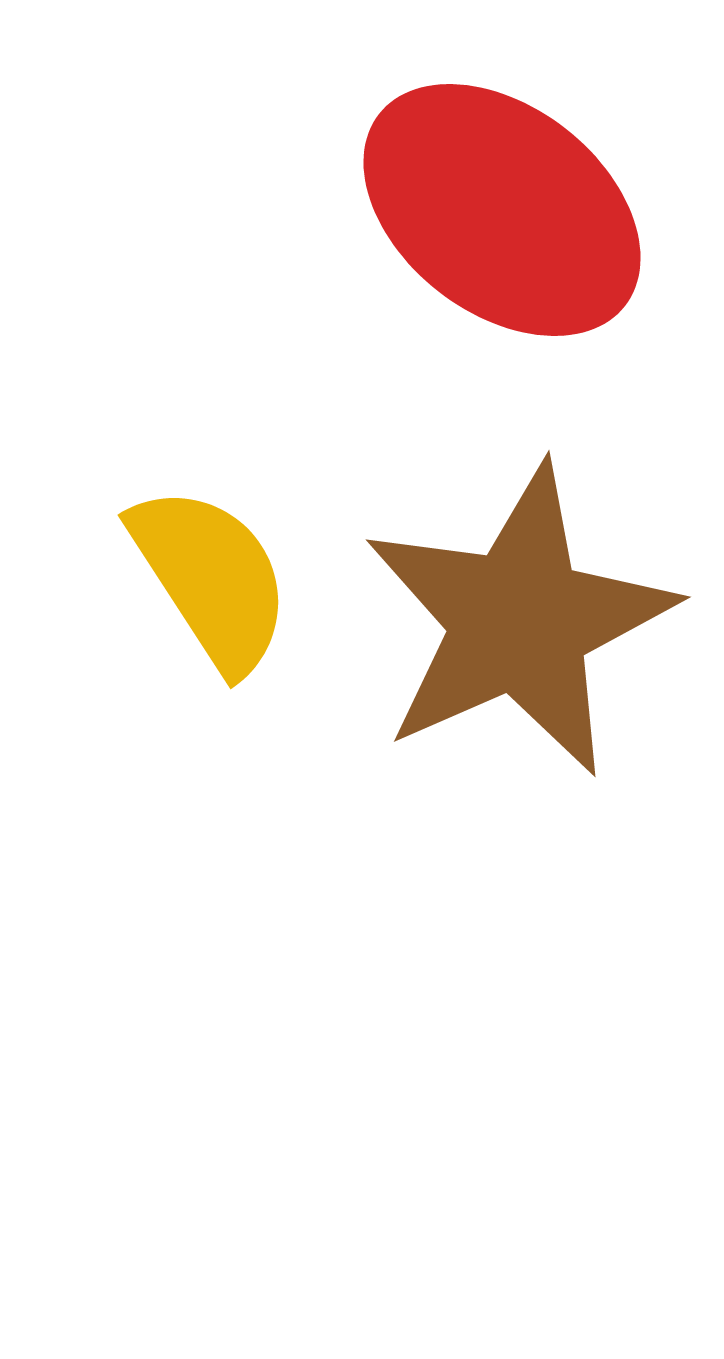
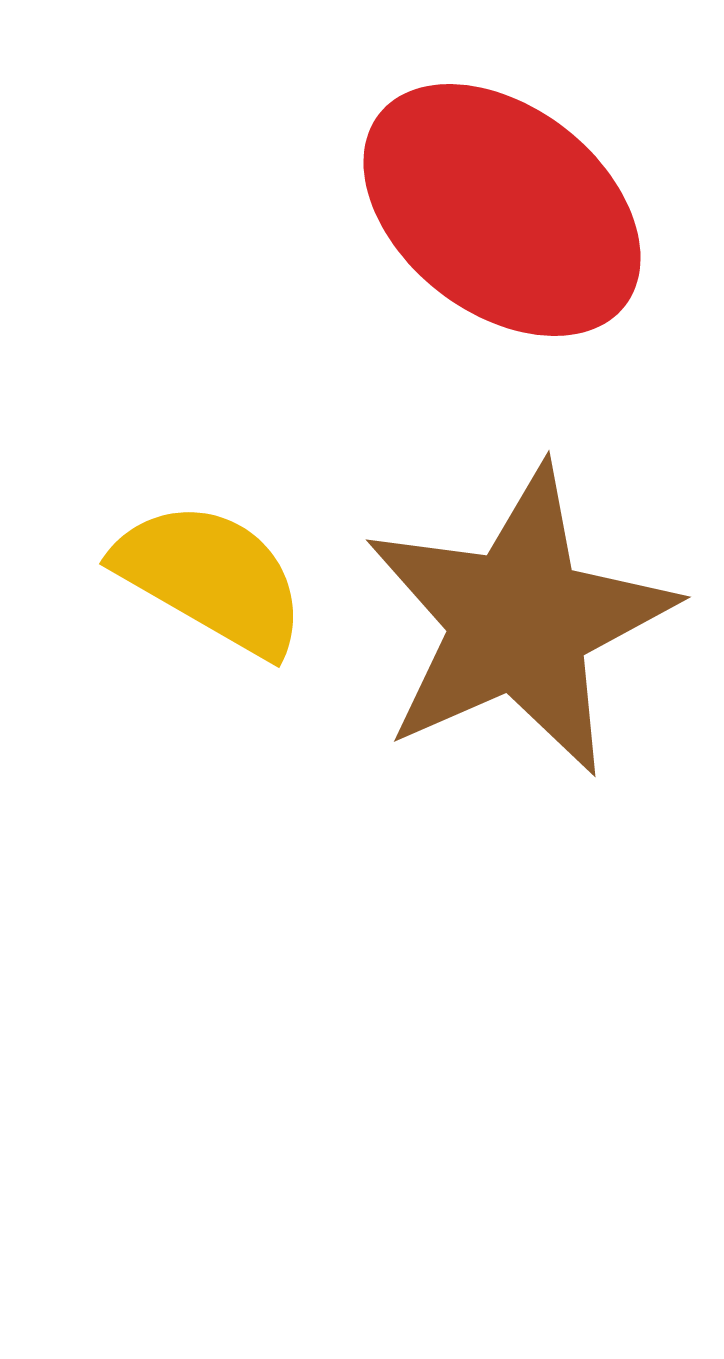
yellow semicircle: rotated 27 degrees counterclockwise
